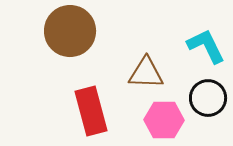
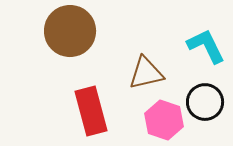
brown triangle: rotated 15 degrees counterclockwise
black circle: moved 3 px left, 4 px down
pink hexagon: rotated 18 degrees clockwise
